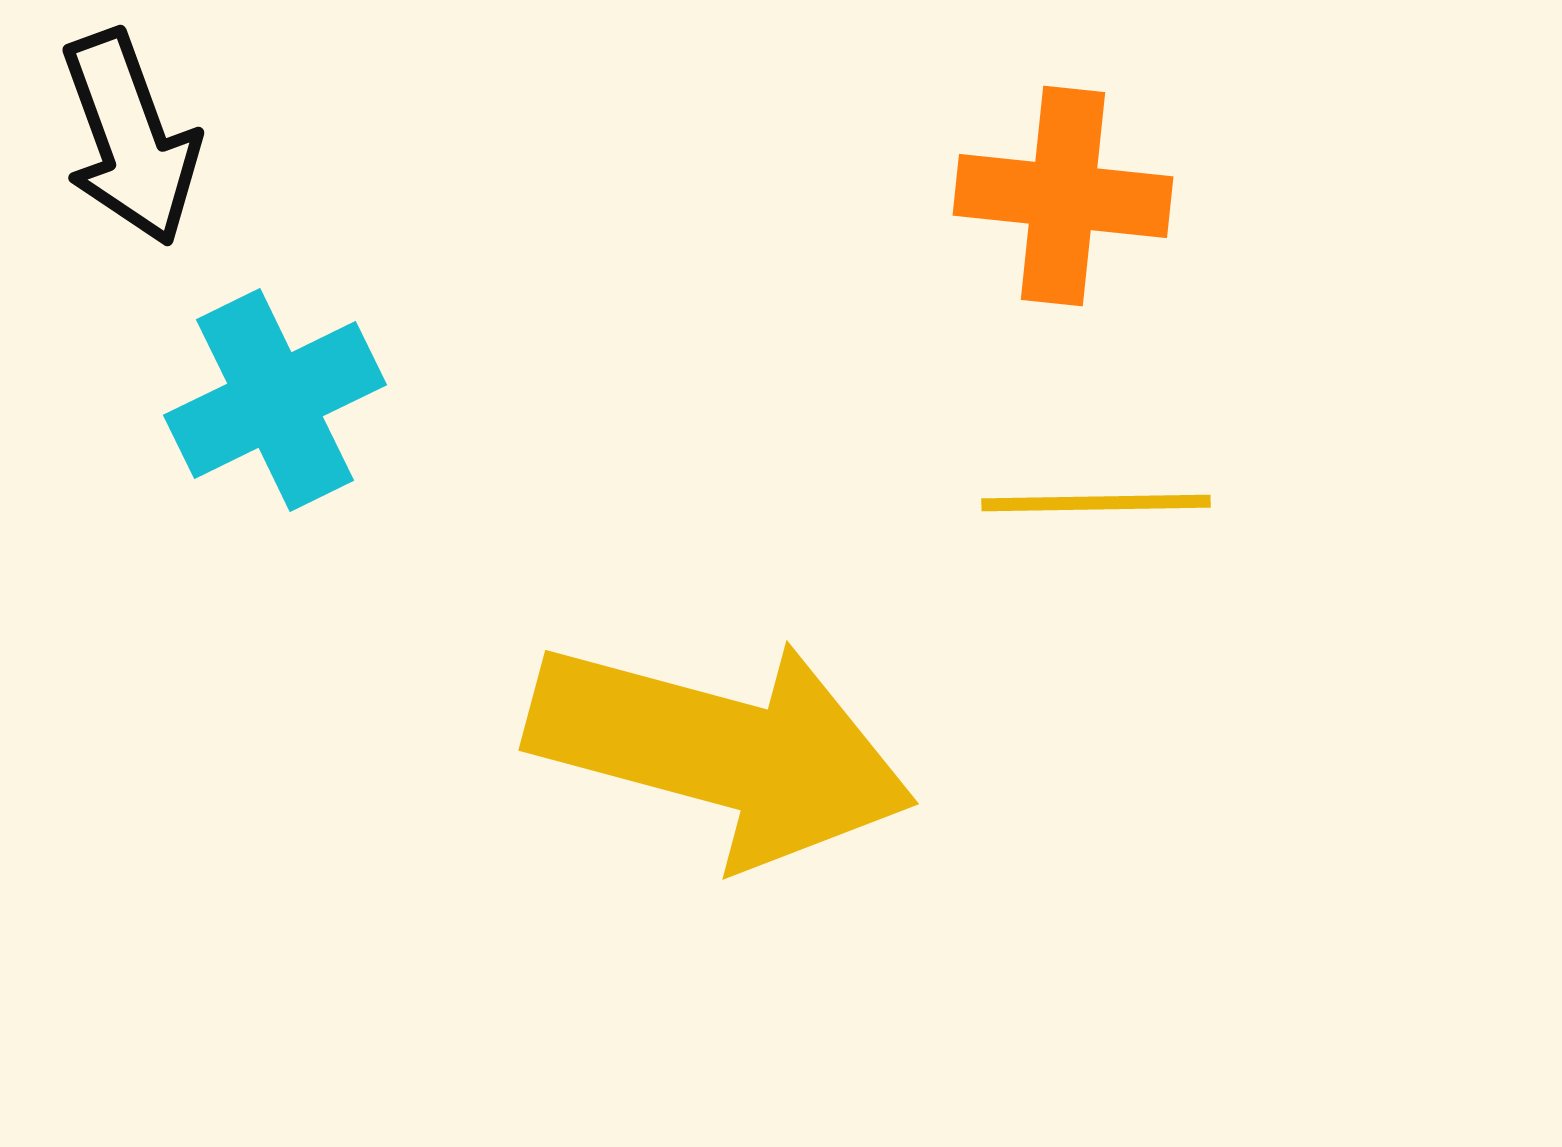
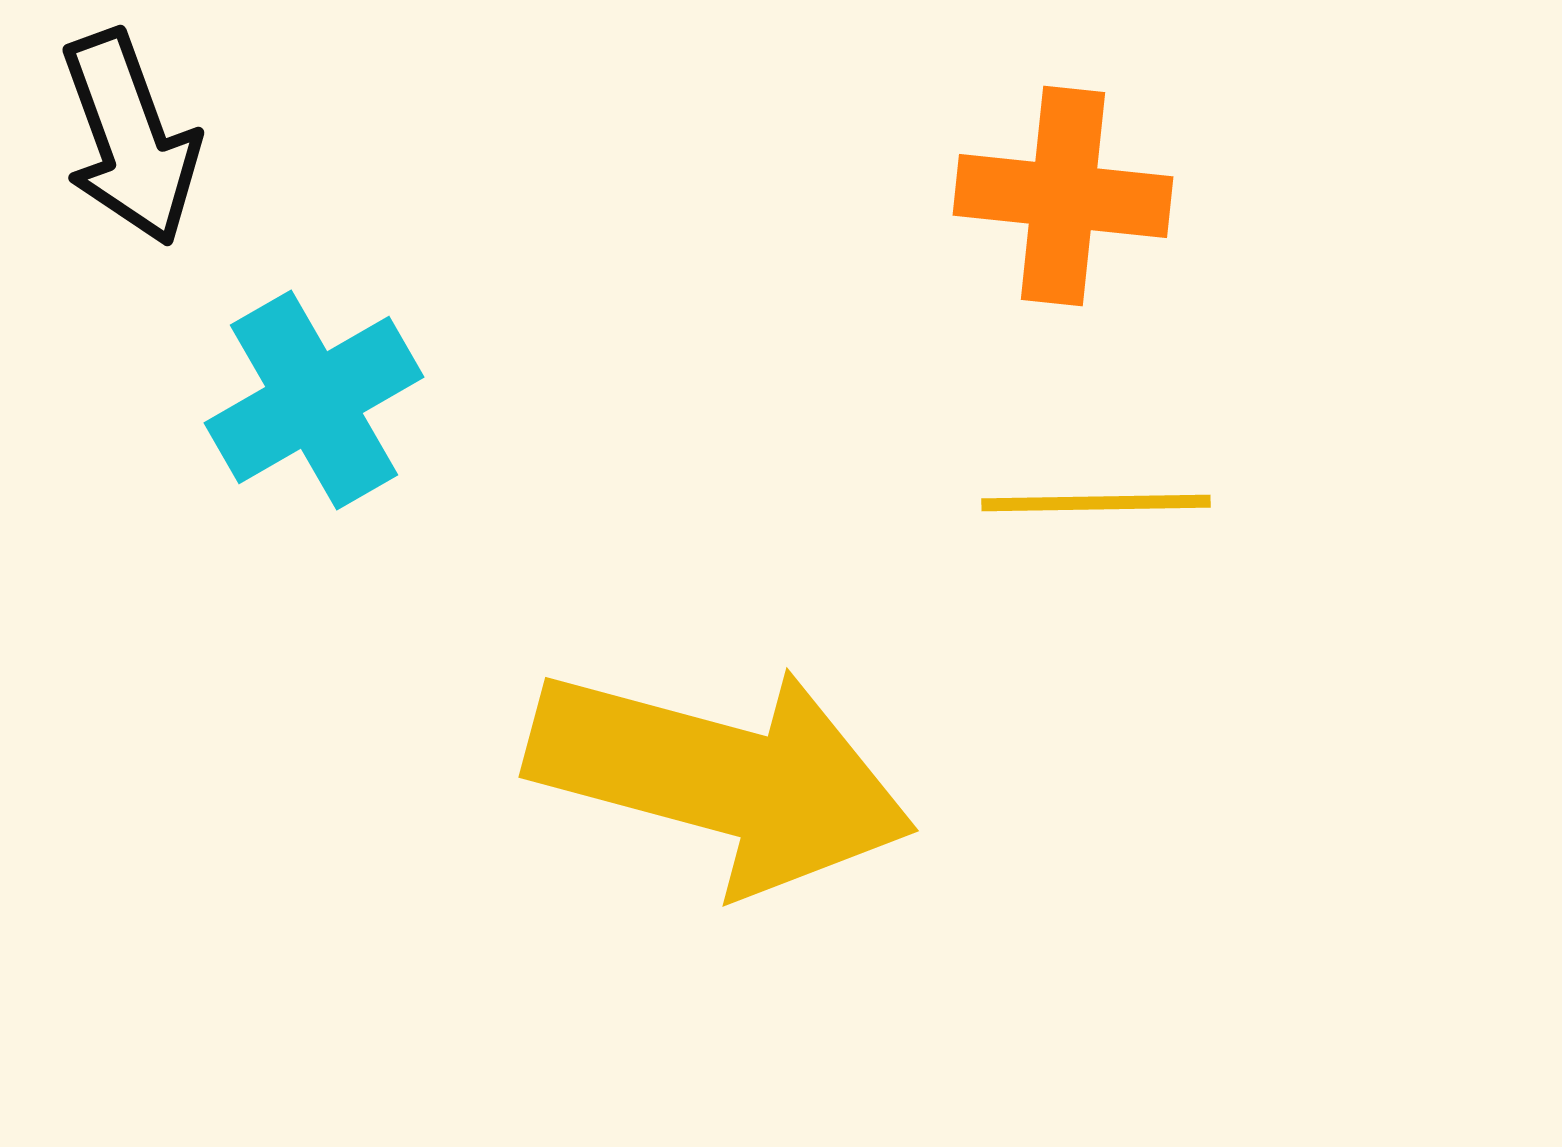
cyan cross: moved 39 px right; rotated 4 degrees counterclockwise
yellow arrow: moved 27 px down
